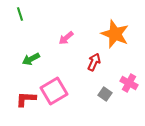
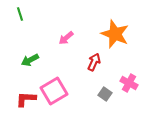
green arrow: moved 1 px left, 1 px down
